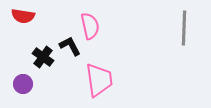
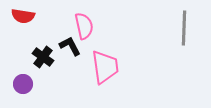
pink semicircle: moved 6 px left
pink trapezoid: moved 6 px right, 13 px up
